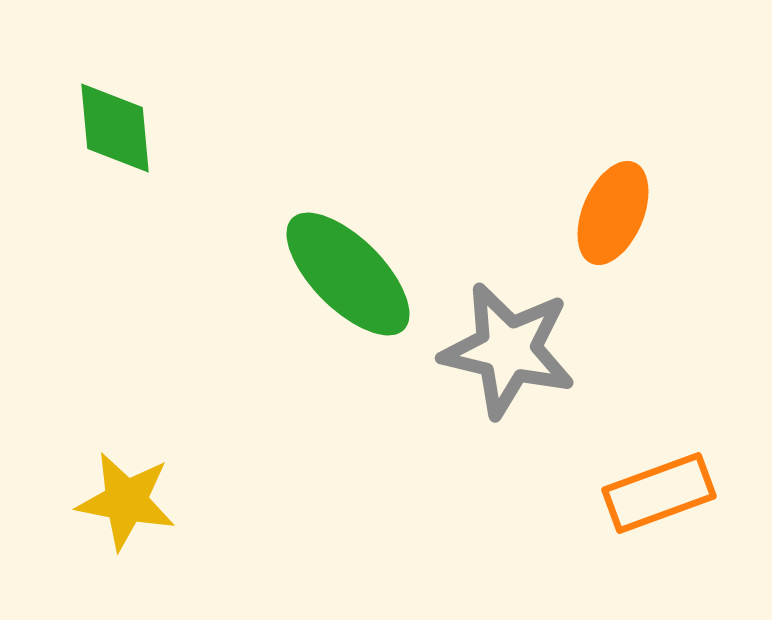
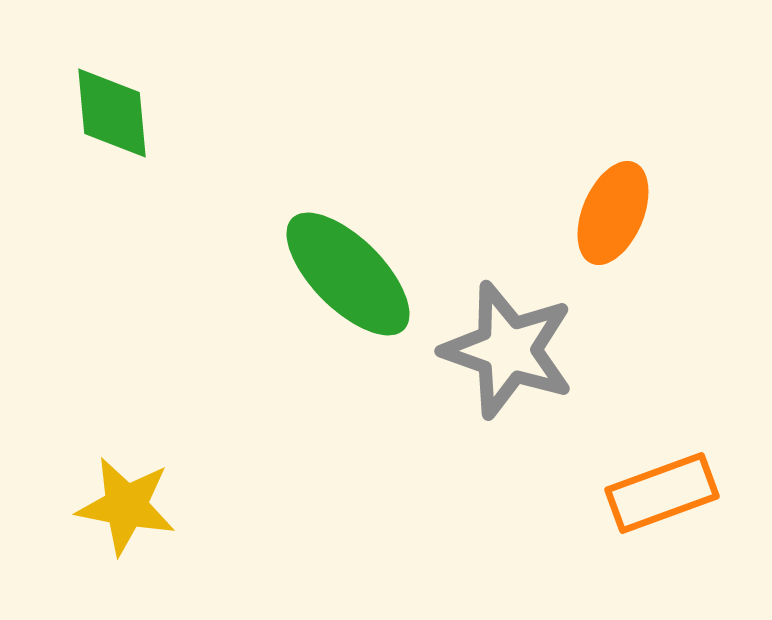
green diamond: moved 3 px left, 15 px up
gray star: rotated 6 degrees clockwise
orange rectangle: moved 3 px right
yellow star: moved 5 px down
